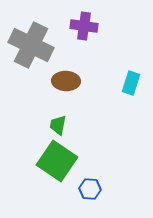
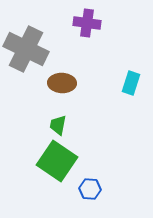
purple cross: moved 3 px right, 3 px up
gray cross: moved 5 px left, 4 px down
brown ellipse: moved 4 px left, 2 px down
